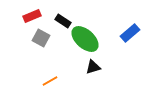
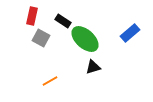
red rectangle: rotated 54 degrees counterclockwise
